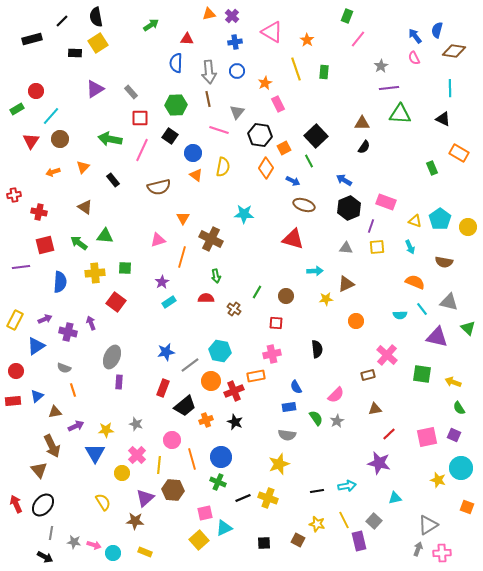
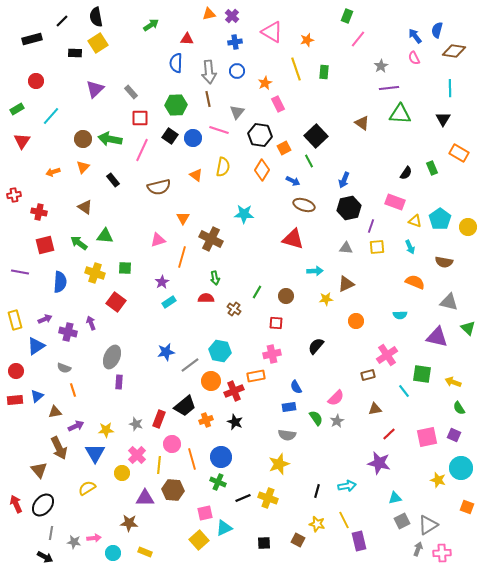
orange star at (307, 40): rotated 24 degrees clockwise
purple triangle at (95, 89): rotated 12 degrees counterclockwise
red circle at (36, 91): moved 10 px up
black triangle at (443, 119): rotated 35 degrees clockwise
brown triangle at (362, 123): rotated 35 degrees clockwise
brown circle at (60, 139): moved 23 px right
red triangle at (31, 141): moved 9 px left
black semicircle at (364, 147): moved 42 px right, 26 px down
blue circle at (193, 153): moved 15 px up
orange diamond at (266, 168): moved 4 px left, 2 px down
blue arrow at (344, 180): rotated 98 degrees counterclockwise
pink rectangle at (386, 202): moved 9 px right
black hexagon at (349, 208): rotated 10 degrees clockwise
purple line at (21, 267): moved 1 px left, 5 px down; rotated 18 degrees clockwise
yellow cross at (95, 273): rotated 24 degrees clockwise
green arrow at (216, 276): moved 1 px left, 2 px down
cyan line at (422, 309): moved 18 px left, 82 px down
yellow rectangle at (15, 320): rotated 42 degrees counterclockwise
black semicircle at (317, 349): moved 1 px left, 3 px up; rotated 132 degrees counterclockwise
pink cross at (387, 355): rotated 15 degrees clockwise
red rectangle at (163, 388): moved 4 px left, 31 px down
pink semicircle at (336, 395): moved 3 px down
red rectangle at (13, 401): moved 2 px right, 1 px up
pink circle at (172, 440): moved 4 px down
brown arrow at (52, 446): moved 7 px right, 2 px down
black line at (317, 491): rotated 64 degrees counterclockwise
purple triangle at (145, 498): rotated 42 degrees clockwise
yellow semicircle at (103, 502): moved 16 px left, 14 px up; rotated 90 degrees counterclockwise
brown star at (135, 521): moved 6 px left, 2 px down
gray square at (374, 521): moved 28 px right; rotated 21 degrees clockwise
pink arrow at (94, 545): moved 7 px up; rotated 24 degrees counterclockwise
